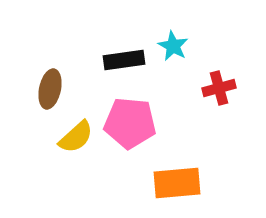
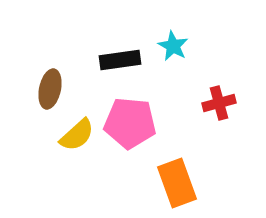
black rectangle: moved 4 px left
red cross: moved 15 px down
yellow semicircle: moved 1 px right, 2 px up
orange rectangle: rotated 75 degrees clockwise
